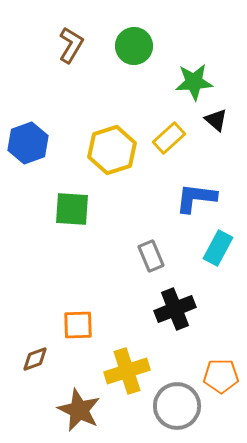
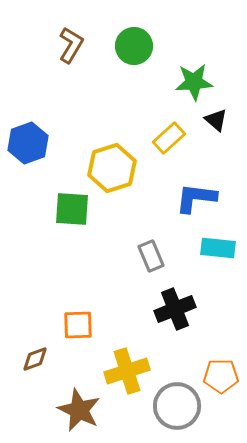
yellow hexagon: moved 18 px down
cyan rectangle: rotated 68 degrees clockwise
